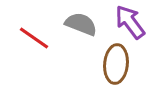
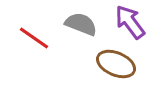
brown ellipse: rotated 72 degrees counterclockwise
